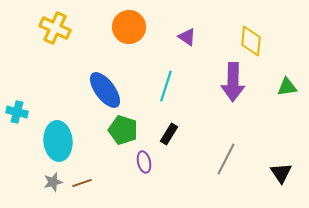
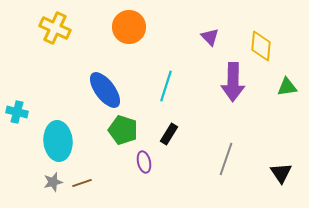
purple triangle: moved 23 px right; rotated 12 degrees clockwise
yellow diamond: moved 10 px right, 5 px down
gray line: rotated 8 degrees counterclockwise
